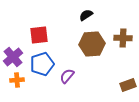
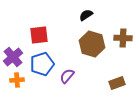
brown hexagon: rotated 20 degrees clockwise
brown rectangle: moved 11 px left, 2 px up
